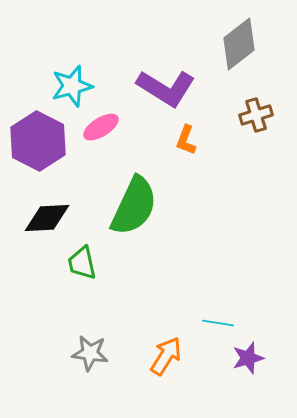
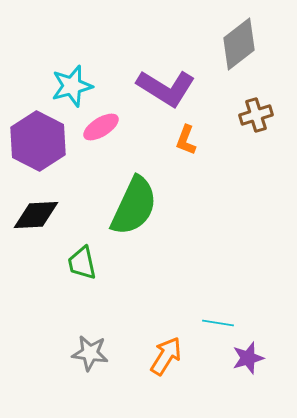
black diamond: moved 11 px left, 3 px up
